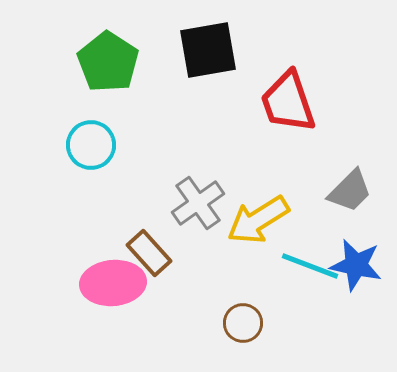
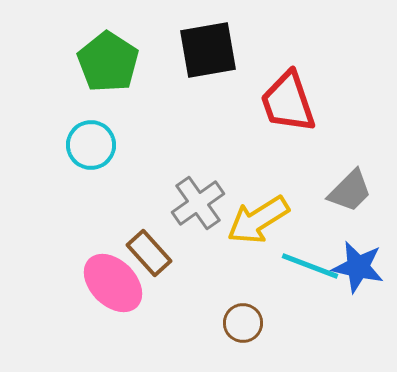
blue star: moved 2 px right, 2 px down
pink ellipse: rotated 50 degrees clockwise
